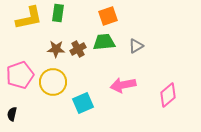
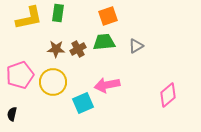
pink arrow: moved 16 px left
